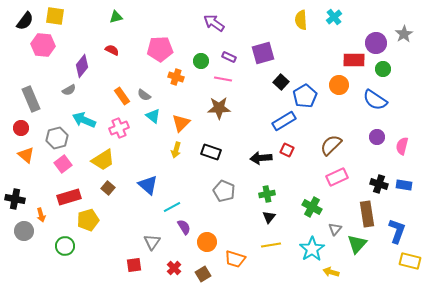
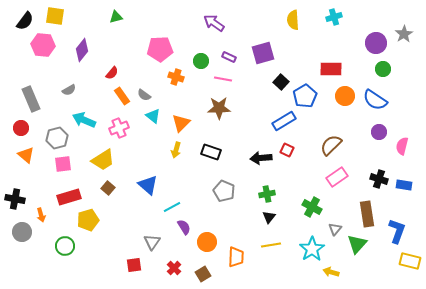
cyan cross at (334, 17): rotated 21 degrees clockwise
yellow semicircle at (301, 20): moved 8 px left
red semicircle at (112, 50): moved 23 px down; rotated 104 degrees clockwise
red rectangle at (354, 60): moved 23 px left, 9 px down
purple diamond at (82, 66): moved 16 px up
orange circle at (339, 85): moved 6 px right, 11 px down
purple circle at (377, 137): moved 2 px right, 5 px up
pink square at (63, 164): rotated 30 degrees clockwise
pink rectangle at (337, 177): rotated 10 degrees counterclockwise
black cross at (379, 184): moved 5 px up
gray circle at (24, 231): moved 2 px left, 1 px down
orange trapezoid at (235, 259): moved 1 px right, 2 px up; rotated 105 degrees counterclockwise
